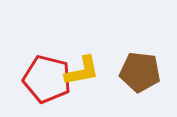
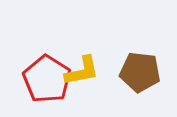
red pentagon: rotated 18 degrees clockwise
